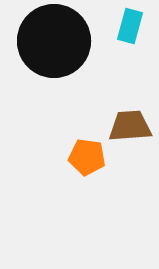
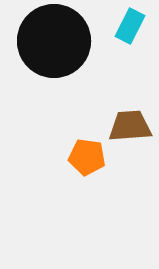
cyan rectangle: rotated 12 degrees clockwise
